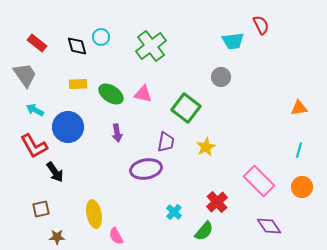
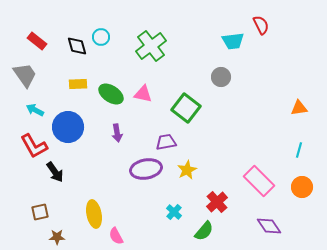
red rectangle: moved 2 px up
purple trapezoid: rotated 110 degrees counterclockwise
yellow star: moved 19 px left, 23 px down
brown square: moved 1 px left, 3 px down
